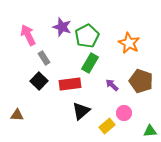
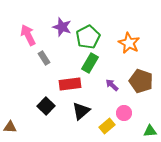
green pentagon: moved 1 px right, 1 px down
black square: moved 7 px right, 25 px down
brown triangle: moved 7 px left, 12 px down
